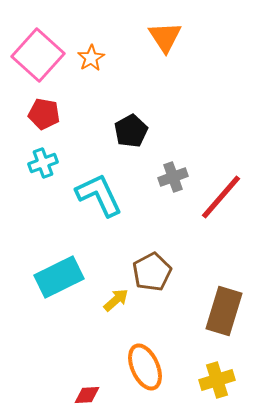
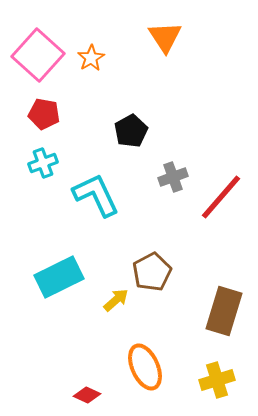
cyan L-shape: moved 3 px left
red diamond: rotated 28 degrees clockwise
